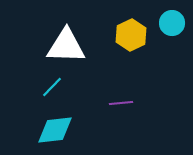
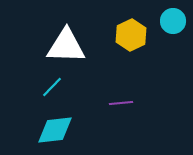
cyan circle: moved 1 px right, 2 px up
